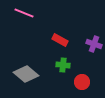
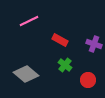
pink line: moved 5 px right, 8 px down; rotated 48 degrees counterclockwise
green cross: moved 2 px right; rotated 32 degrees clockwise
red circle: moved 6 px right, 2 px up
